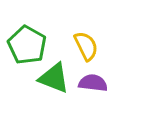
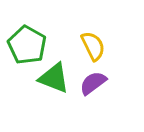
yellow semicircle: moved 7 px right
purple semicircle: rotated 44 degrees counterclockwise
